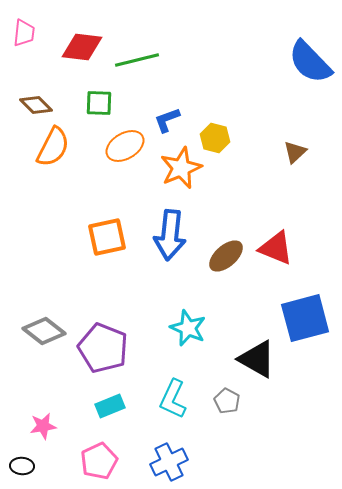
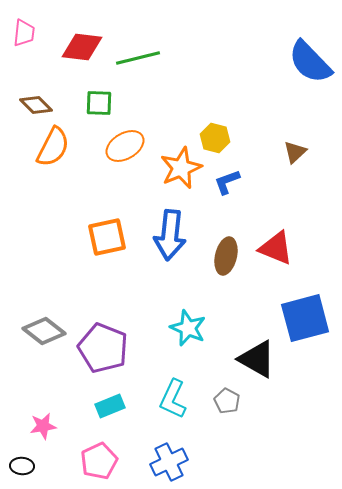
green line: moved 1 px right, 2 px up
blue L-shape: moved 60 px right, 62 px down
brown ellipse: rotated 36 degrees counterclockwise
